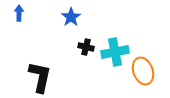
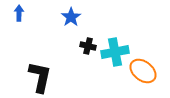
black cross: moved 2 px right, 1 px up
orange ellipse: rotated 32 degrees counterclockwise
